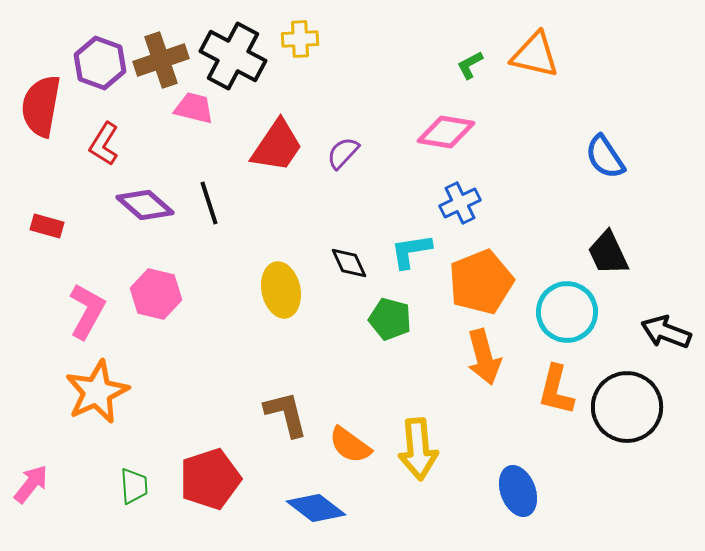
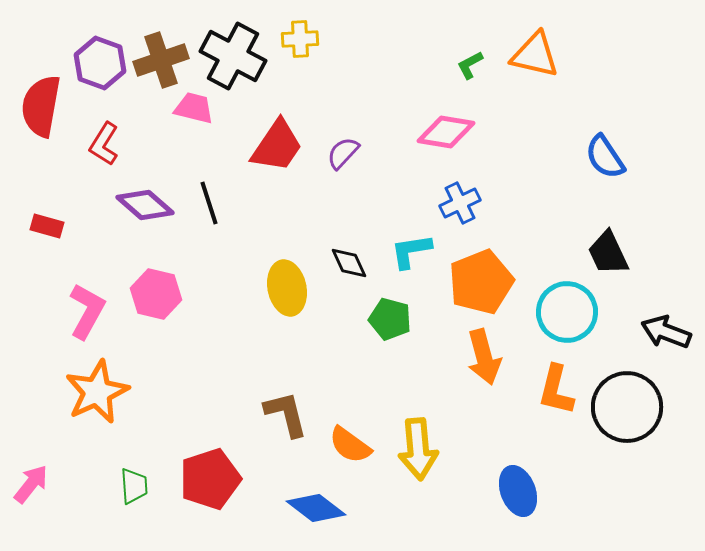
yellow ellipse: moved 6 px right, 2 px up
